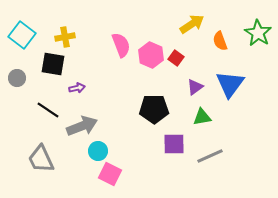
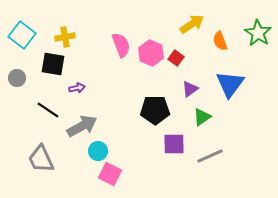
pink hexagon: moved 2 px up
purple triangle: moved 5 px left, 2 px down
black pentagon: moved 1 px right, 1 px down
green triangle: rotated 24 degrees counterclockwise
gray arrow: rotated 8 degrees counterclockwise
